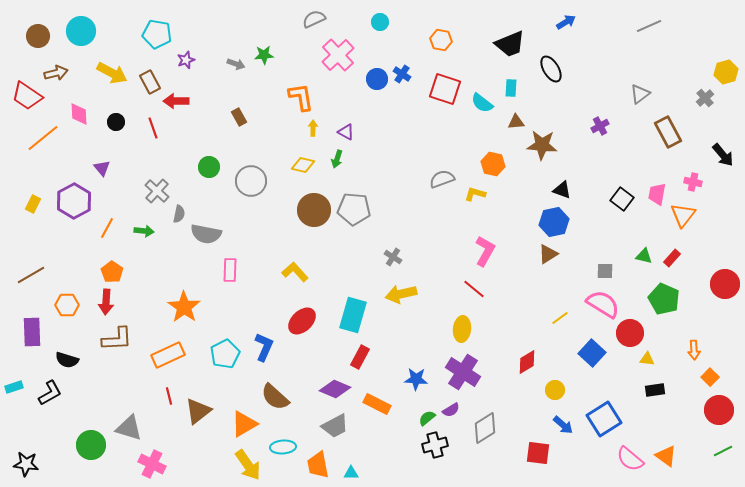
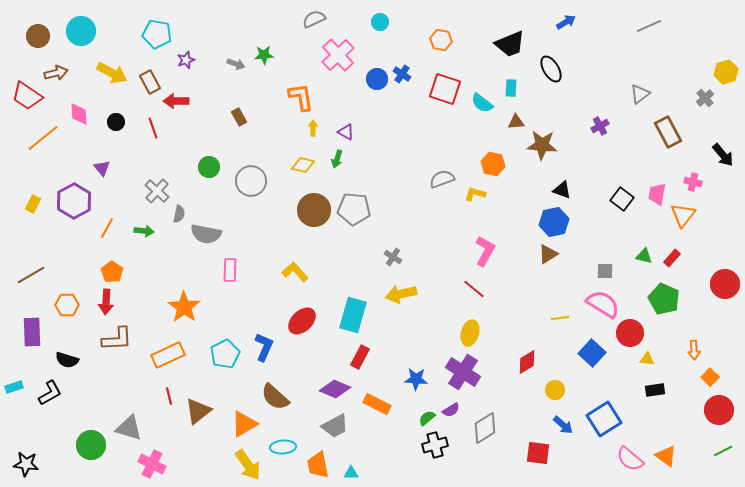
yellow line at (560, 318): rotated 30 degrees clockwise
yellow ellipse at (462, 329): moved 8 px right, 4 px down; rotated 10 degrees clockwise
